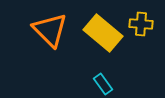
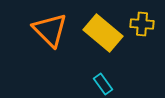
yellow cross: moved 1 px right
